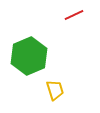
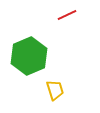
red line: moved 7 px left
